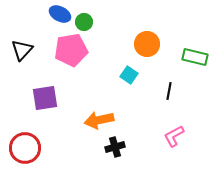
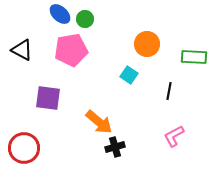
blue ellipse: rotated 15 degrees clockwise
green circle: moved 1 px right, 3 px up
black triangle: rotated 45 degrees counterclockwise
green rectangle: moved 1 px left; rotated 10 degrees counterclockwise
purple square: moved 3 px right; rotated 16 degrees clockwise
orange arrow: moved 2 px down; rotated 128 degrees counterclockwise
red circle: moved 1 px left
